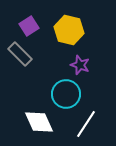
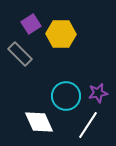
purple square: moved 2 px right, 2 px up
yellow hexagon: moved 8 px left, 4 px down; rotated 12 degrees counterclockwise
purple star: moved 18 px right, 28 px down; rotated 30 degrees counterclockwise
cyan circle: moved 2 px down
white line: moved 2 px right, 1 px down
